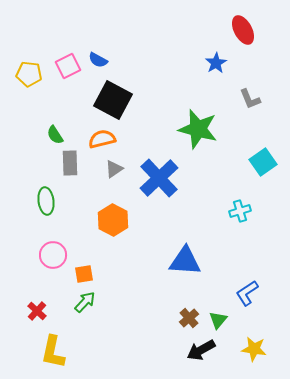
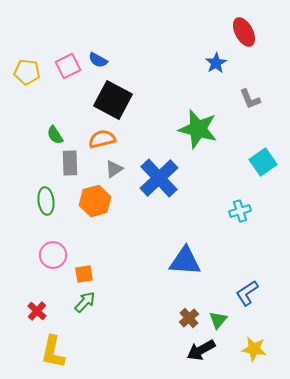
red ellipse: moved 1 px right, 2 px down
yellow pentagon: moved 2 px left, 2 px up
orange hexagon: moved 18 px left, 19 px up; rotated 16 degrees clockwise
